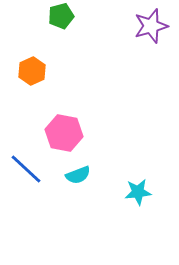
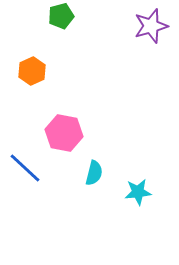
blue line: moved 1 px left, 1 px up
cyan semicircle: moved 16 px right, 2 px up; rotated 55 degrees counterclockwise
